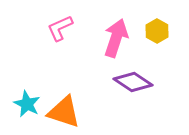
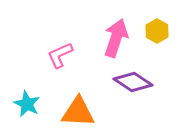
pink L-shape: moved 27 px down
orange triangle: moved 14 px right; rotated 15 degrees counterclockwise
